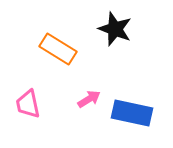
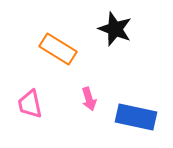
pink arrow: rotated 105 degrees clockwise
pink trapezoid: moved 2 px right
blue rectangle: moved 4 px right, 4 px down
